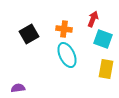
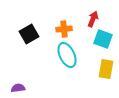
orange cross: rotated 14 degrees counterclockwise
